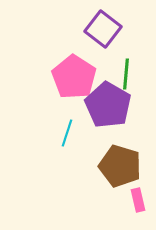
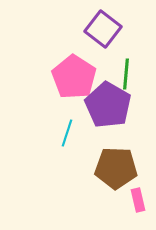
brown pentagon: moved 4 px left, 2 px down; rotated 15 degrees counterclockwise
